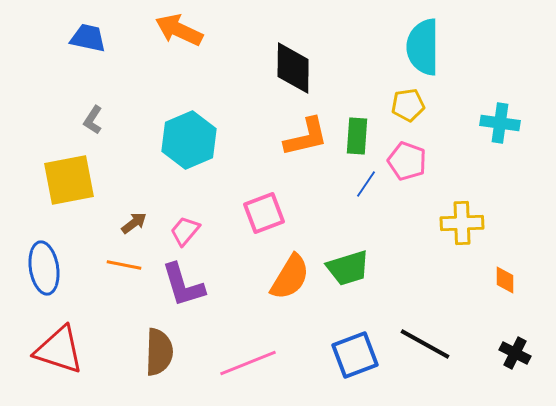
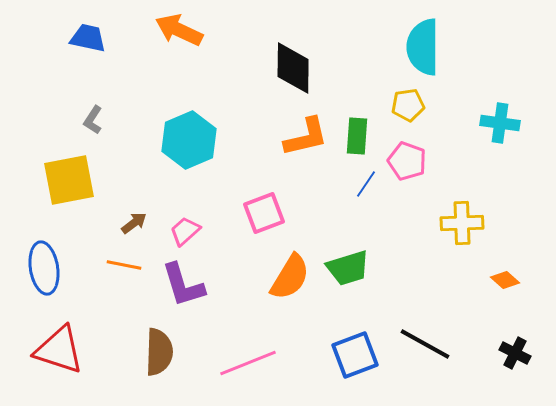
pink trapezoid: rotated 8 degrees clockwise
orange diamond: rotated 48 degrees counterclockwise
